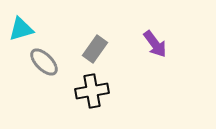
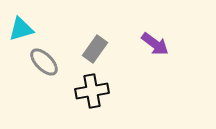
purple arrow: rotated 16 degrees counterclockwise
